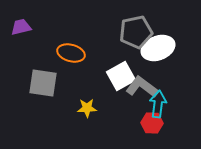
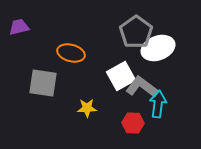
purple trapezoid: moved 2 px left
gray pentagon: rotated 24 degrees counterclockwise
red hexagon: moved 19 px left
